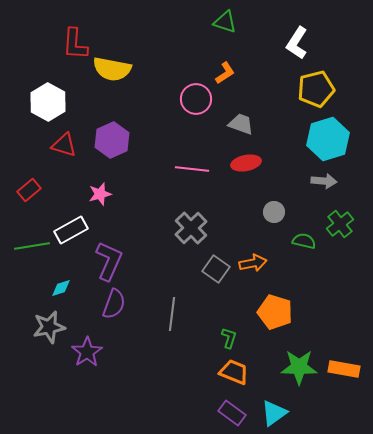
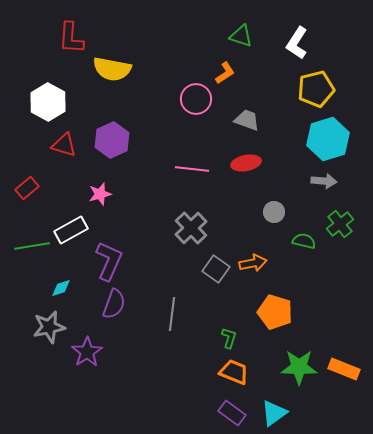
green triangle: moved 16 px right, 14 px down
red L-shape: moved 4 px left, 6 px up
gray trapezoid: moved 6 px right, 4 px up
red rectangle: moved 2 px left, 2 px up
orange rectangle: rotated 12 degrees clockwise
